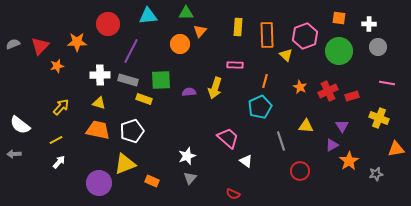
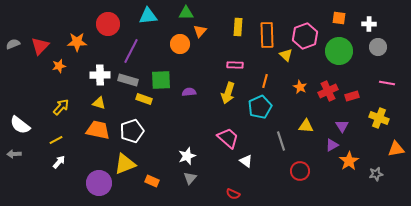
orange star at (57, 66): moved 2 px right
yellow arrow at (215, 88): moved 13 px right, 5 px down
